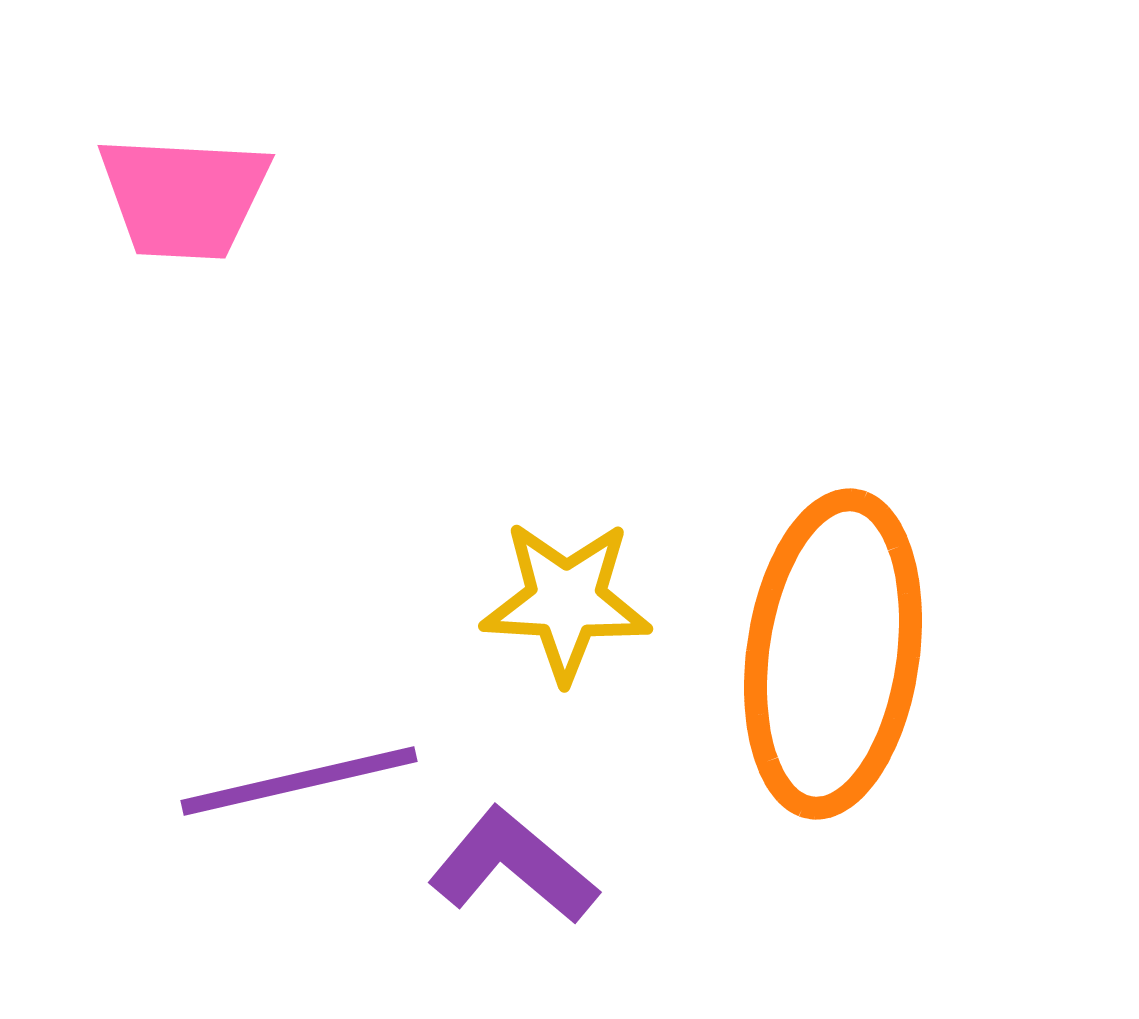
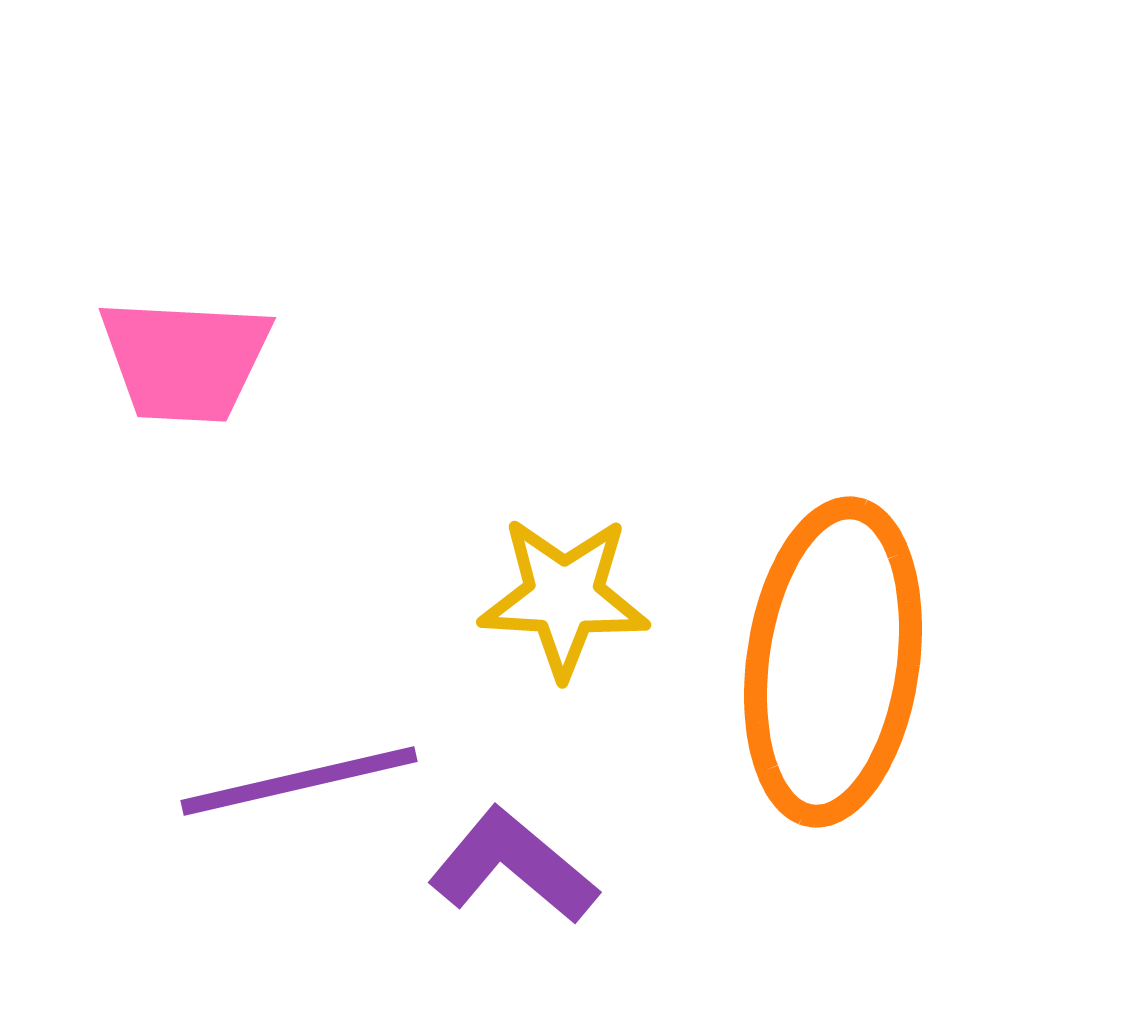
pink trapezoid: moved 1 px right, 163 px down
yellow star: moved 2 px left, 4 px up
orange ellipse: moved 8 px down
